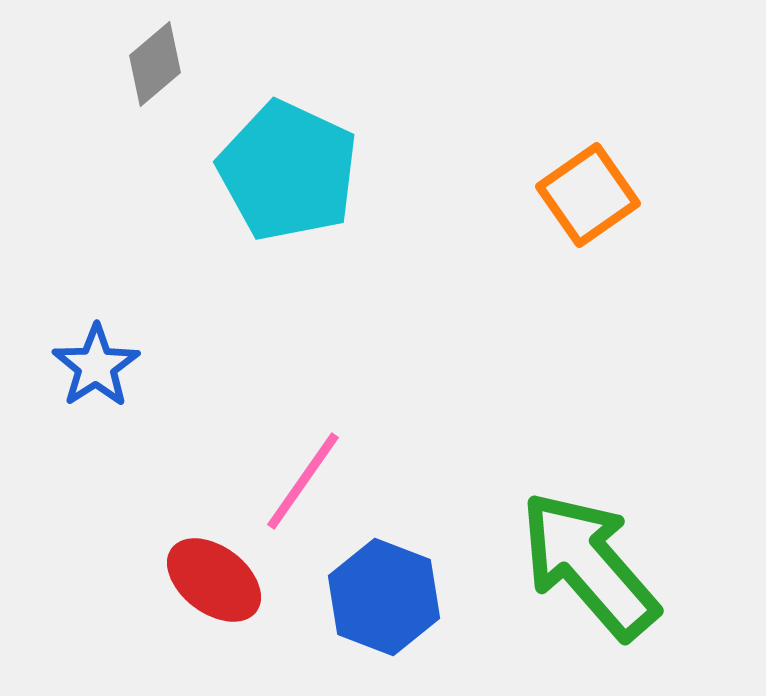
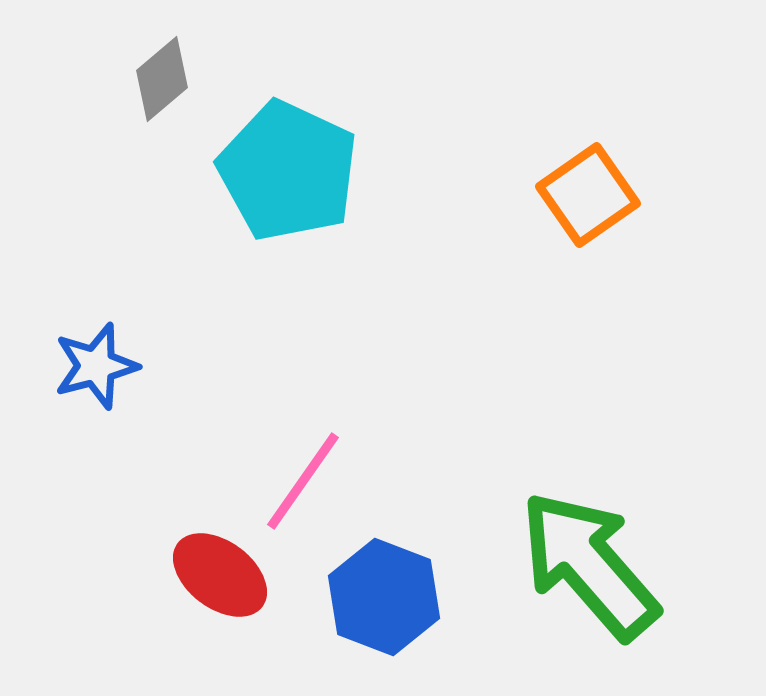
gray diamond: moved 7 px right, 15 px down
blue star: rotated 18 degrees clockwise
red ellipse: moved 6 px right, 5 px up
